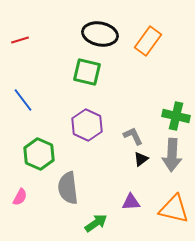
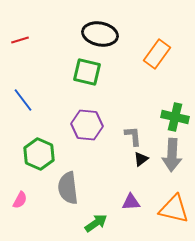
orange rectangle: moved 9 px right, 13 px down
green cross: moved 1 px left, 1 px down
purple hexagon: rotated 20 degrees counterclockwise
gray L-shape: rotated 20 degrees clockwise
pink semicircle: moved 3 px down
